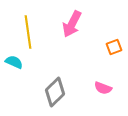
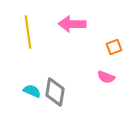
pink arrow: rotated 64 degrees clockwise
cyan semicircle: moved 18 px right, 29 px down
pink semicircle: moved 3 px right, 11 px up
gray diamond: rotated 36 degrees counterclockwise
